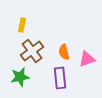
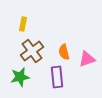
yellow rectangle: moved 1 px right, 1 px up
purple rectangle: moved 3 px left, 1 px up
